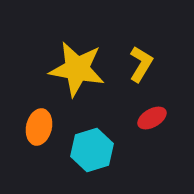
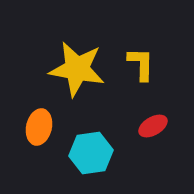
yellow L-shape: rotated 30 degrees counterclockwise
red ellipse: moved 1 px right, 8 px down
cyan hexagon: moved 1 px left, 3 px down; rotated 9 degrees clockwise
